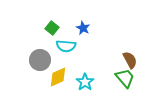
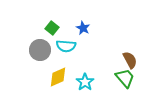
gray circle: moved 10 px up
